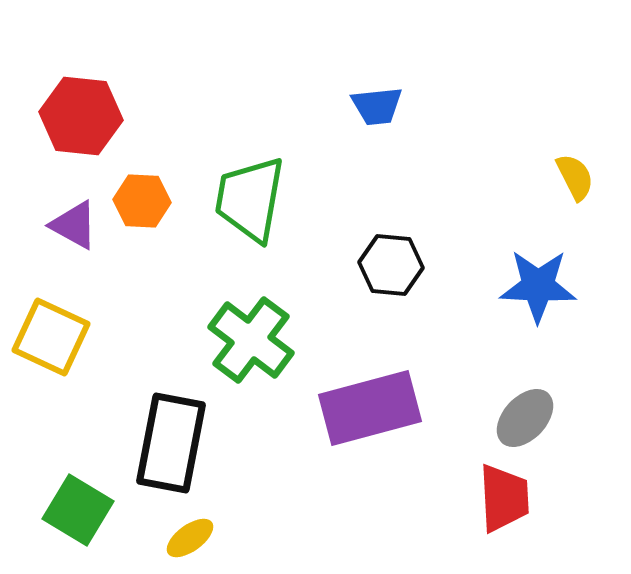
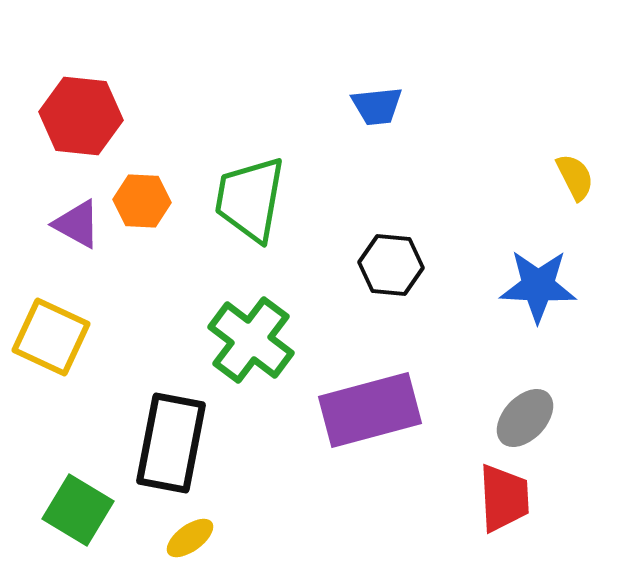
purple triangle: moved 3 px right, 1 px up
purple rectangle: moved 2 px down
